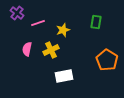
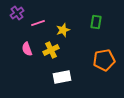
purple cross: rotated 16 degrees clockwise
pink semicircle: rotated 32 degrees counterclockwise
orange pentagon: moved 3 px left; rotated 30 degrees clockwise
white rectangle: moved 2 px left, 1 px down
